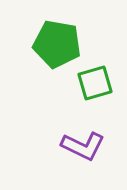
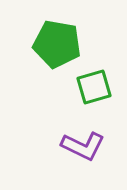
green square: moved 1 px left, 4 px down
